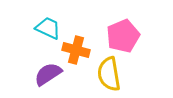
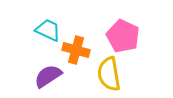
cyan trapezoid: moved 2 px down
pink pentagon: rotated 24 degrees counterclockwise
purple semicircle: moved 2 px down
